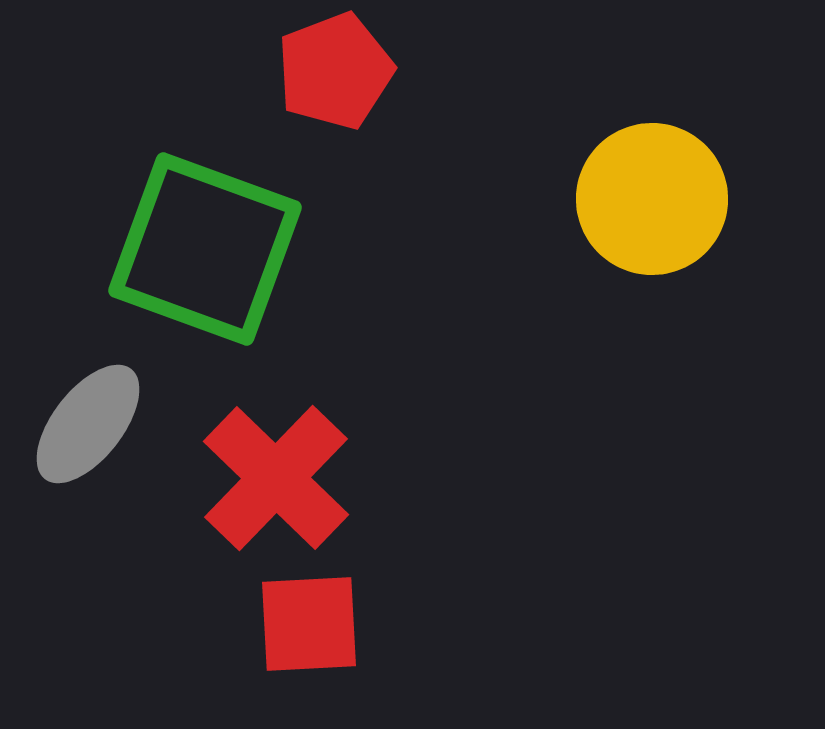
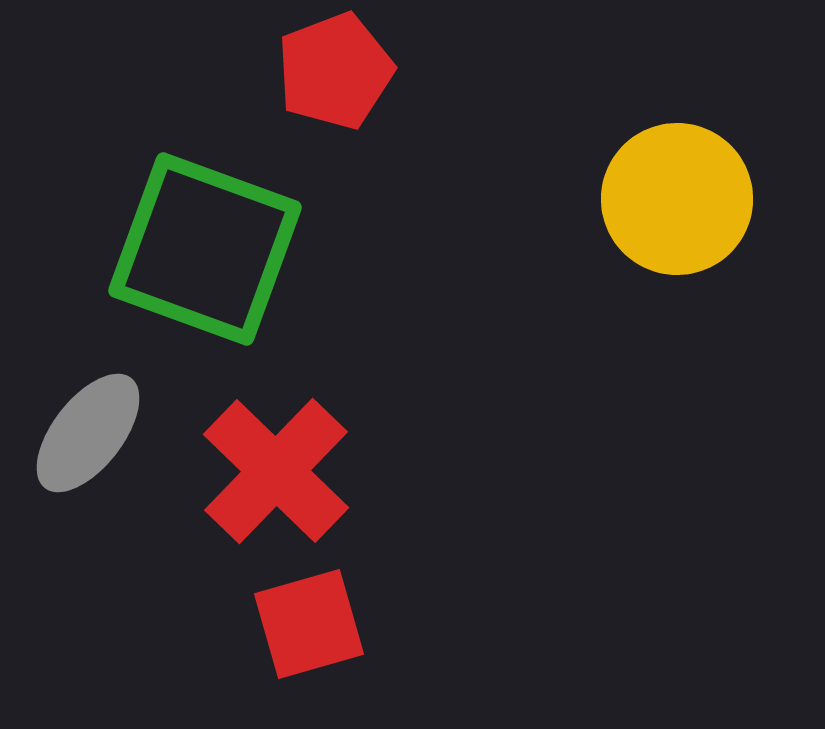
yellow circle: moved 25 px right
gray ellipse: moved 9 px down
red cross: moved 7 px up
red square: rotated 13 degrees counterclockwise
